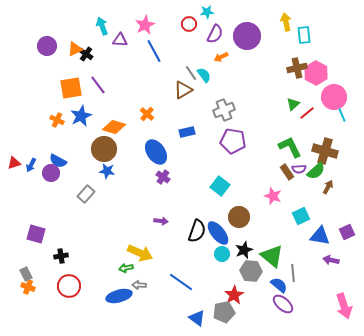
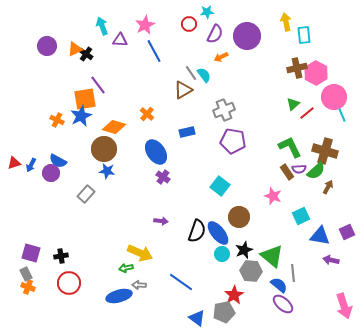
orange square at (71, 88): moved 14 px right, 11 px down
purple square at (36, 234): moved 5 px left, 19 px down
red circle at (69, 286): moved 3 px up
